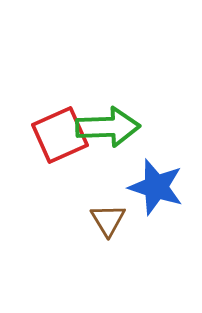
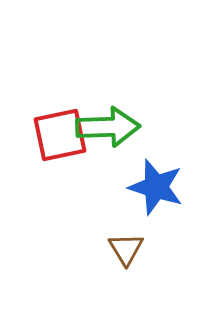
red square: rotated 12 degrees clockwise
brown triangle: moved 18 px right, 29 px down
